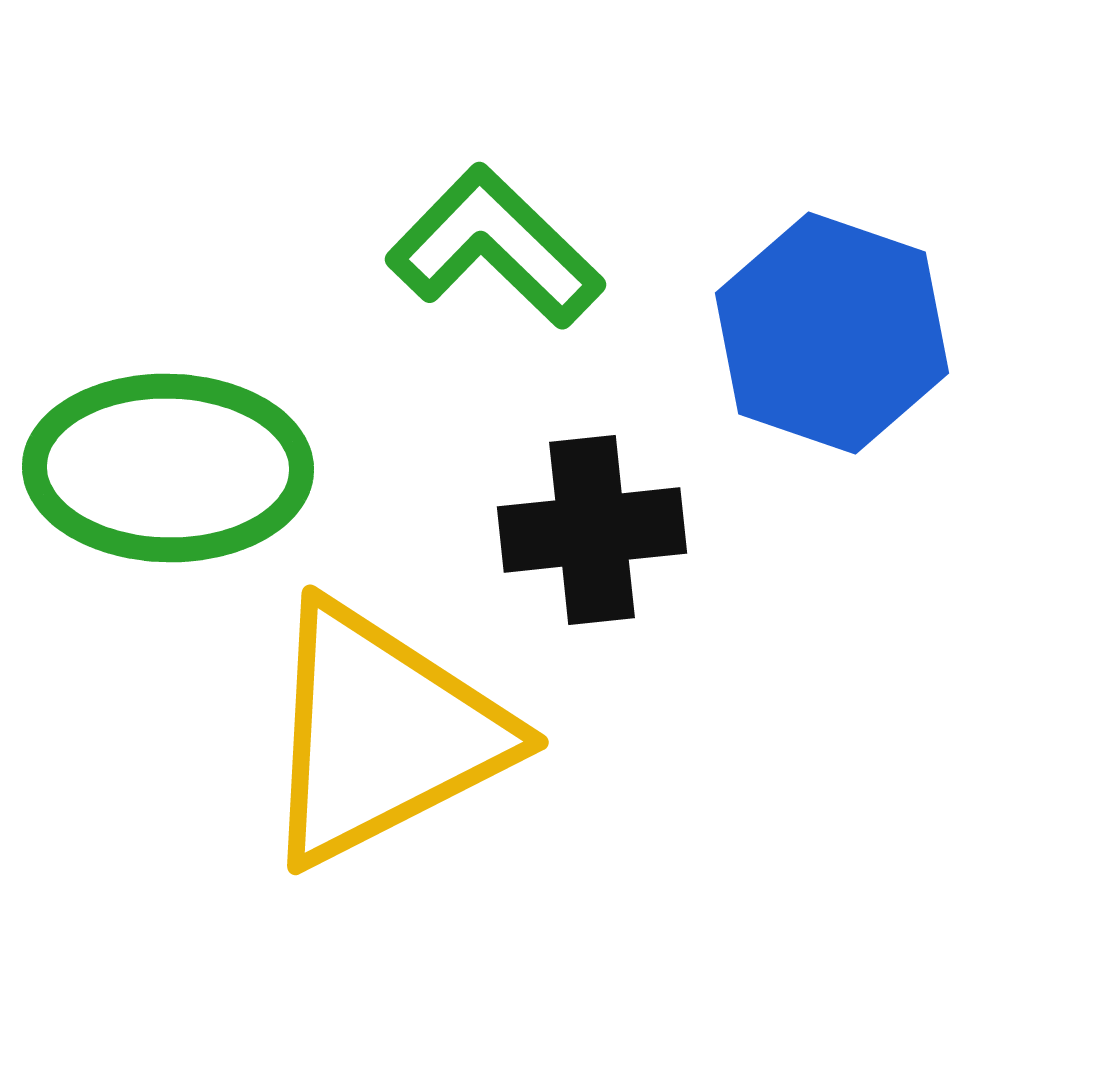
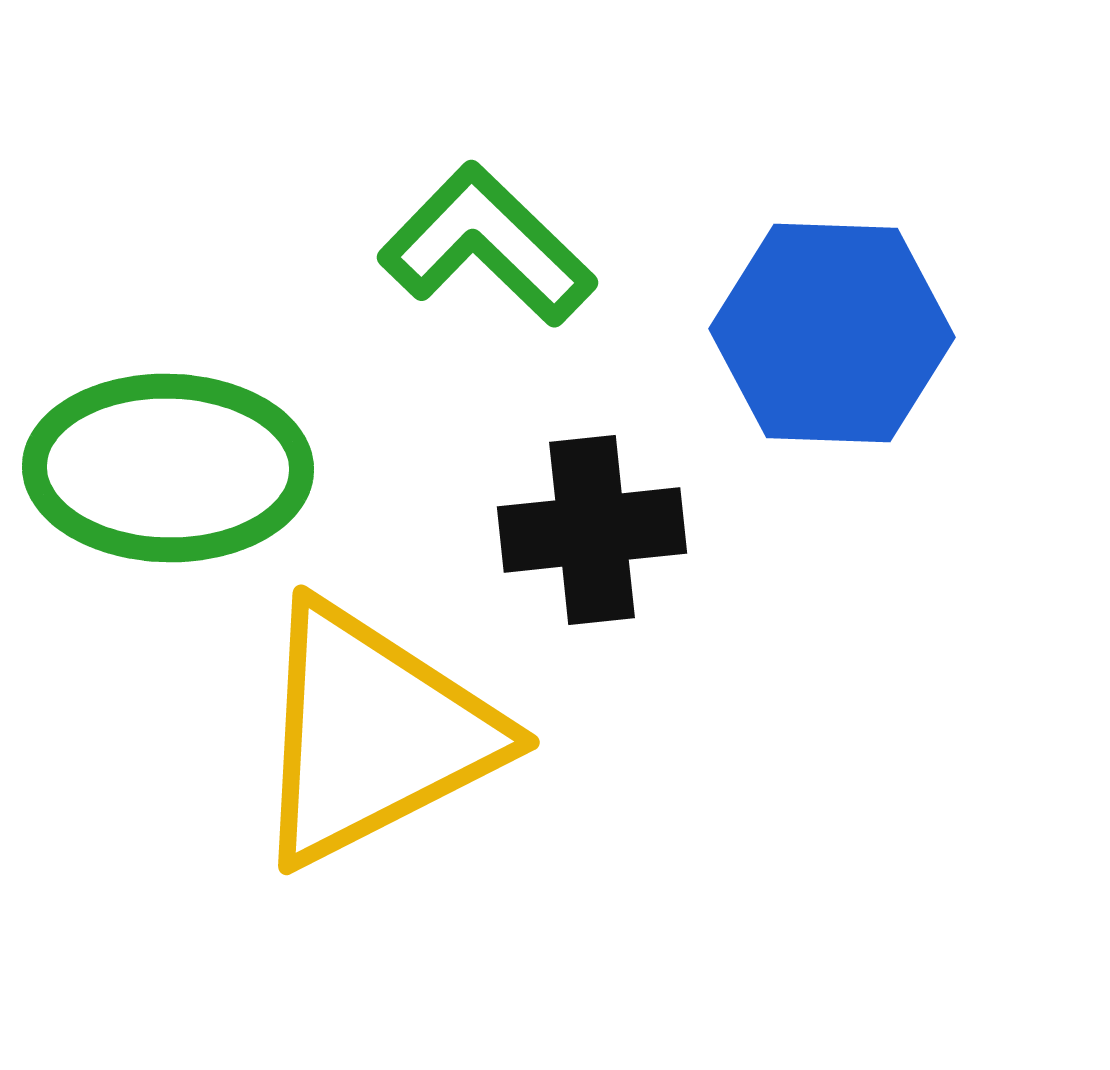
green L-shape: moved 8 px left, 2 px up
blue hexagon: rotated 17 degrees counterclockwise
yellow triangle: moved 9 px left
